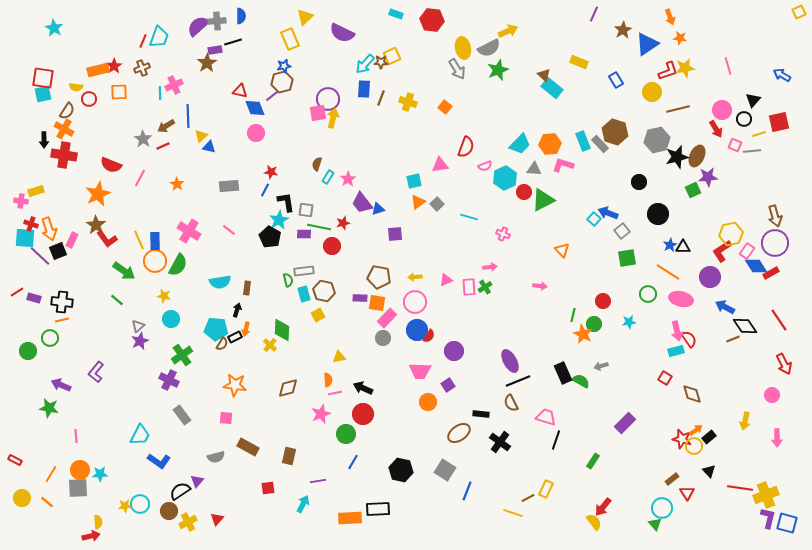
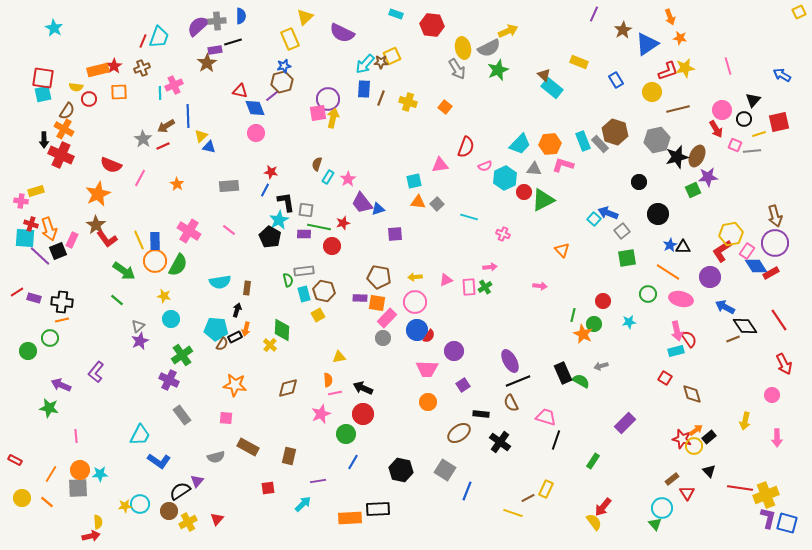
red hexagon at (432, 20): moved 5 px down
red cross at (64, 155): moved 3 px left; rotated 15 degrees clockwise
orange triangle at (418, 202): rotated 42 degrees clockwise
pink trapezoid at (420, 371): moved 7 px right, 2 px up
purple square at (448, 385): moved 15 px right
cyan arrow at (303, 504): rotated 18 degrees clockwise
